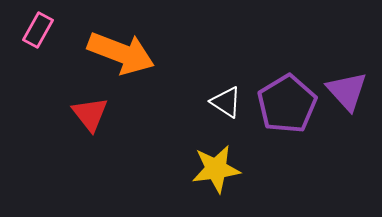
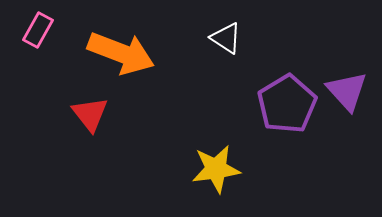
white triangle: moved 64 px up
